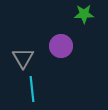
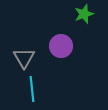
green star: rotated 18 degrees counterclockwise
gray triangle: moved 1 px right
